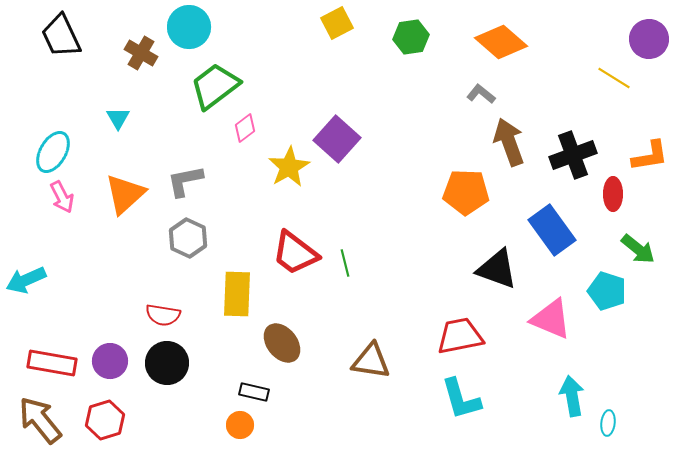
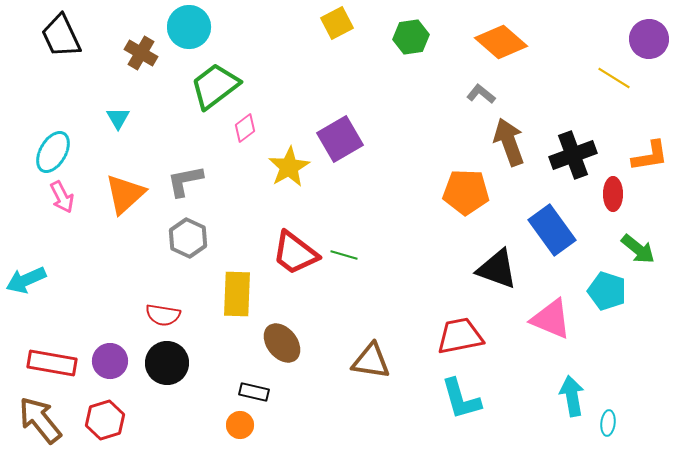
purple square at (337, 139): moved 3 px right; rotated 18 degrees clockwise
green line at (345, 263): moved 1 px left, 8 px up; rotated 60 degrees counterclockwise
